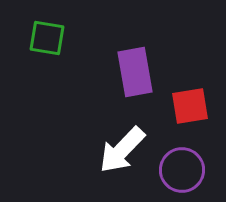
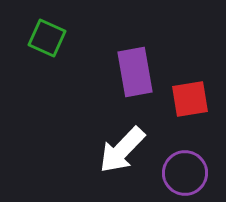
green square: rotated 15 degrees clockwise
red square: moved 7 px up
purple circle: moved 3 px right, 3 px down
